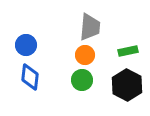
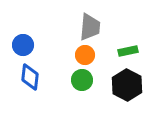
blue circle: moved 3 px left
